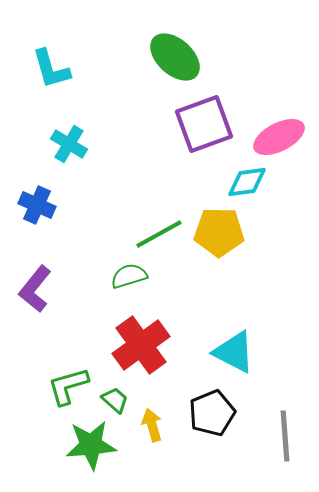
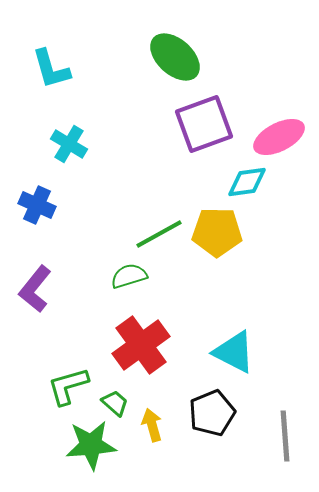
yellow pentagon: moved 2 px left
green trapezoid: moved 3 px down
